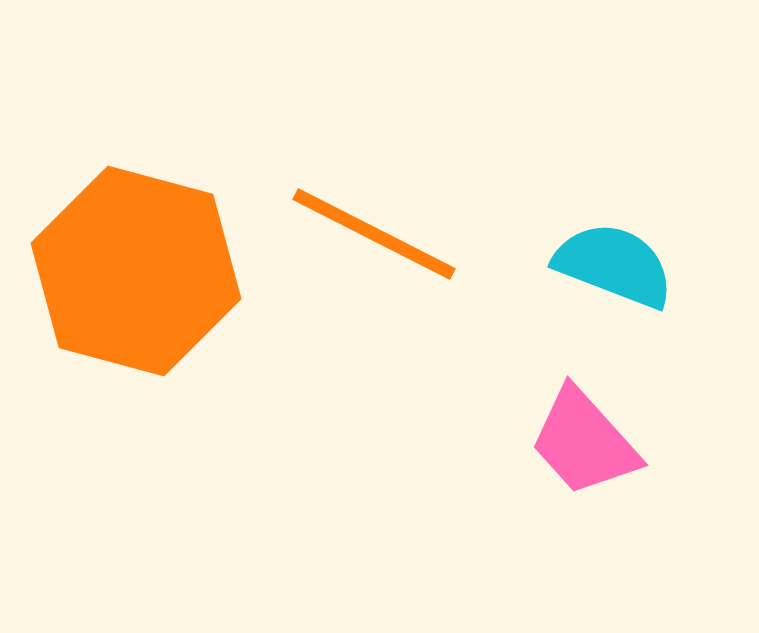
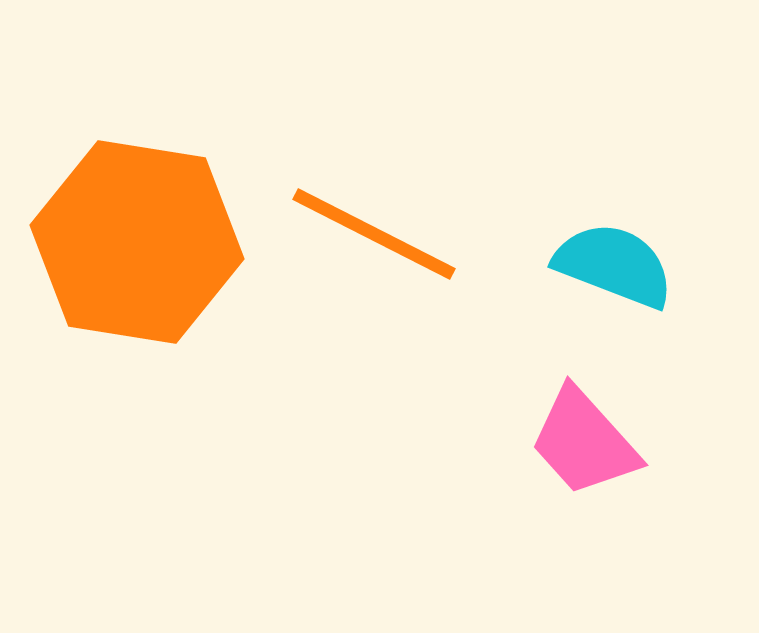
orange hexagon: moved 1 px right, 29 px up; rotated 6 degrees counterclockwise
